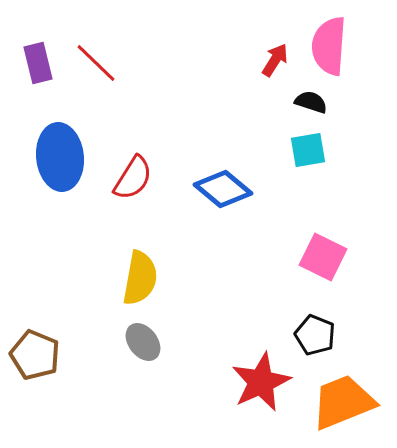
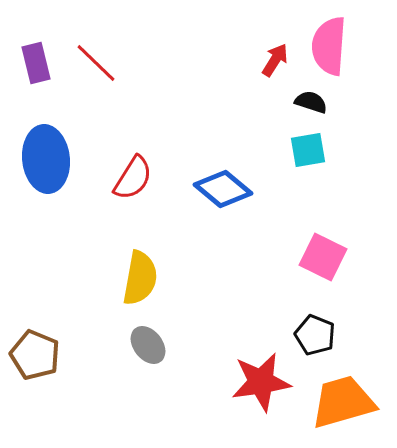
purple rectangle: moved 2 px left
blue ellipse: moved 14 px left, 2 px down
gray ellipse: moved 5 px right, 3 px down
red star: rotated 16 degrees clockwise
orange trapezoid: rotated 6 degrees clockwise
